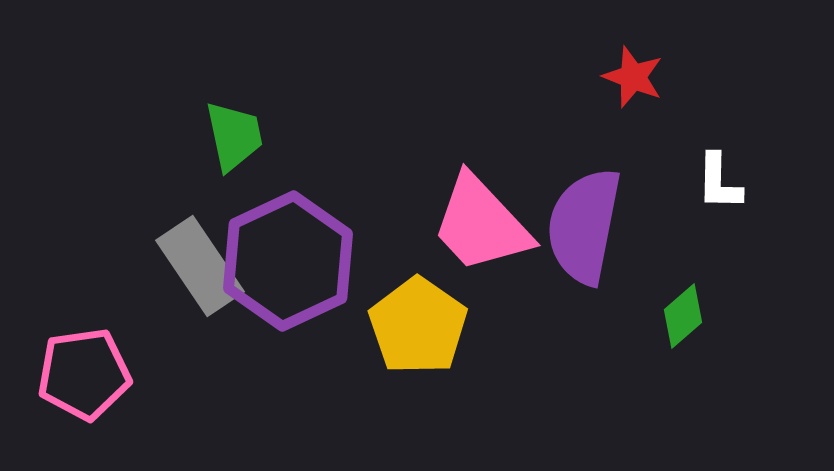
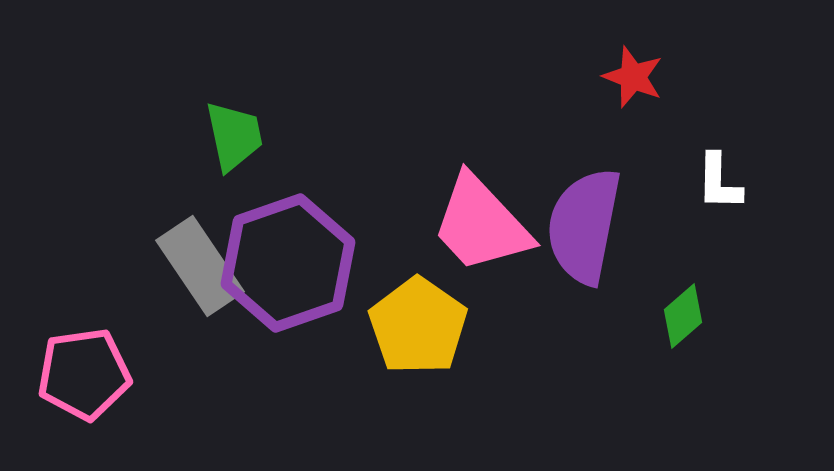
purple hexagon: moved 2 px down; rotated 6 degrees clockwise
